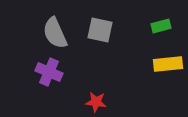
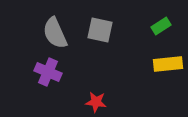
green rectangle: rotated 18 degrees counterclockwise
purple cross: moved 1 px left
